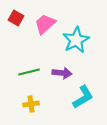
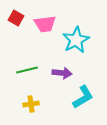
pink trapezoid: rotated 145 degrees counterclockwise
green line: moved 2 px left, 2 px up
